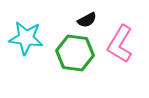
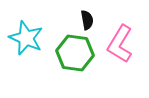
black semicircle: rotated 72 degrees counterclockwise
cyan star: rotated 16 degrees clockwise
